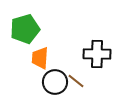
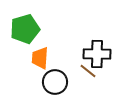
brown line: moved 12 px right, 10 px up
